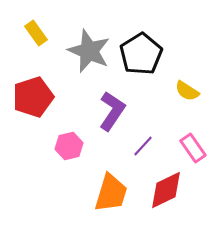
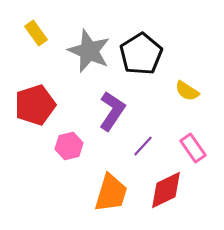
red pentagon: moved 2 px right, 8 px down
